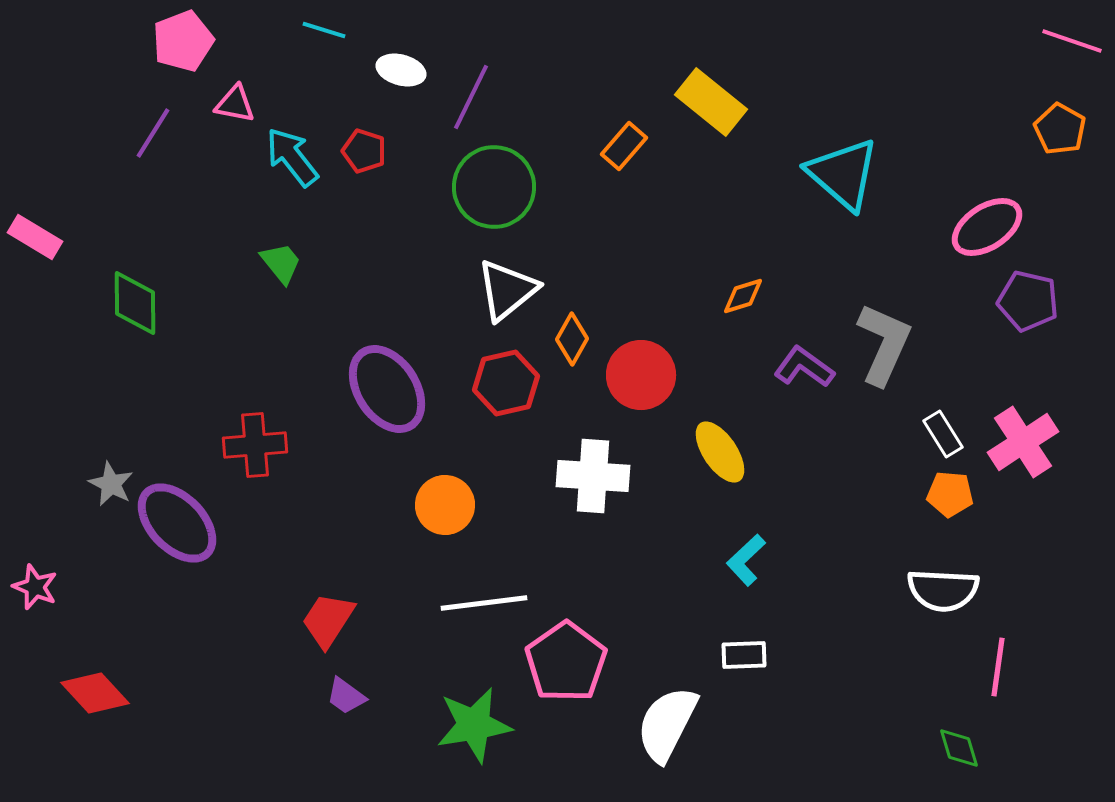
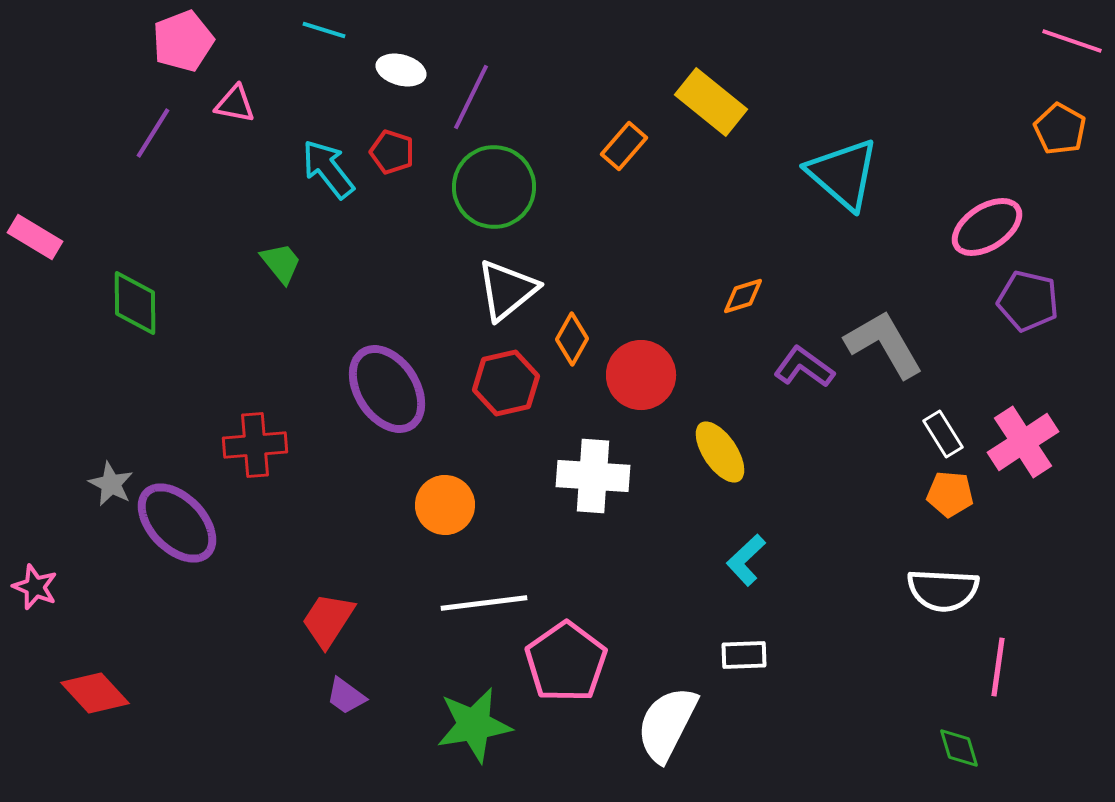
red pentagon at (364, 151): moved 28 px right, 1 px down
cyan arrow at (292, 157): moved 36 px right, 12 px down
gray L-shape at (884, 344): rotated 54 degrees counterclockwise
